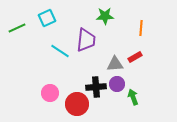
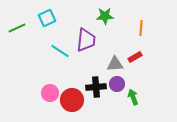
red circle: moved 5 px left, 4 px up
